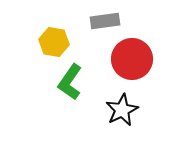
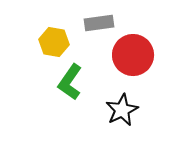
gray rectangle: moved 6 px left, 2 px down
red circle: moved 1 px right, 4 px up
